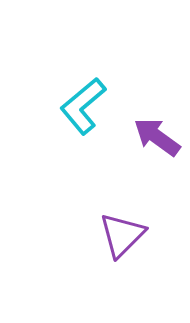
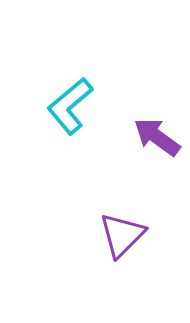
cyan L-shape: moved 13 px left
